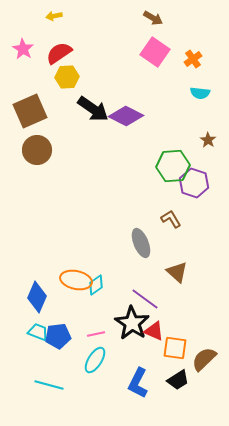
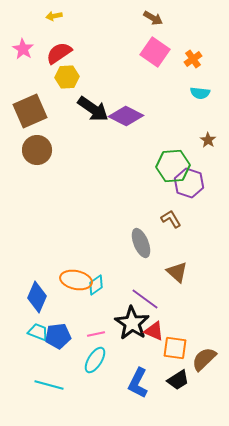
purple hexagon: moved 5 px left
